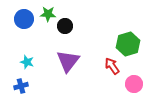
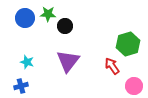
blue circle: moved 1 px right, 1 px up
pink circle: moved 2 px down
